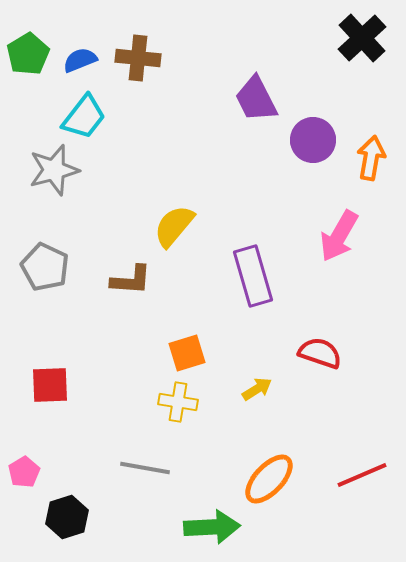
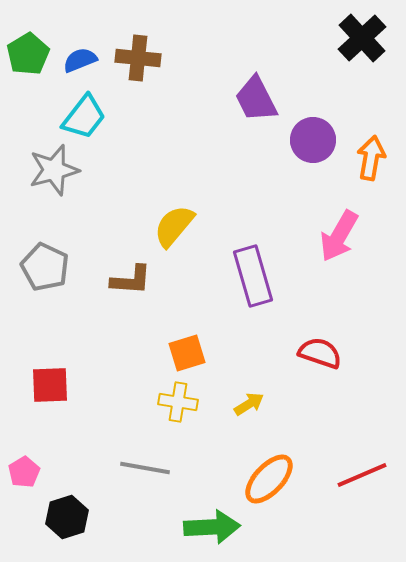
yellow arrow: moved 8 px left, 15 px down
